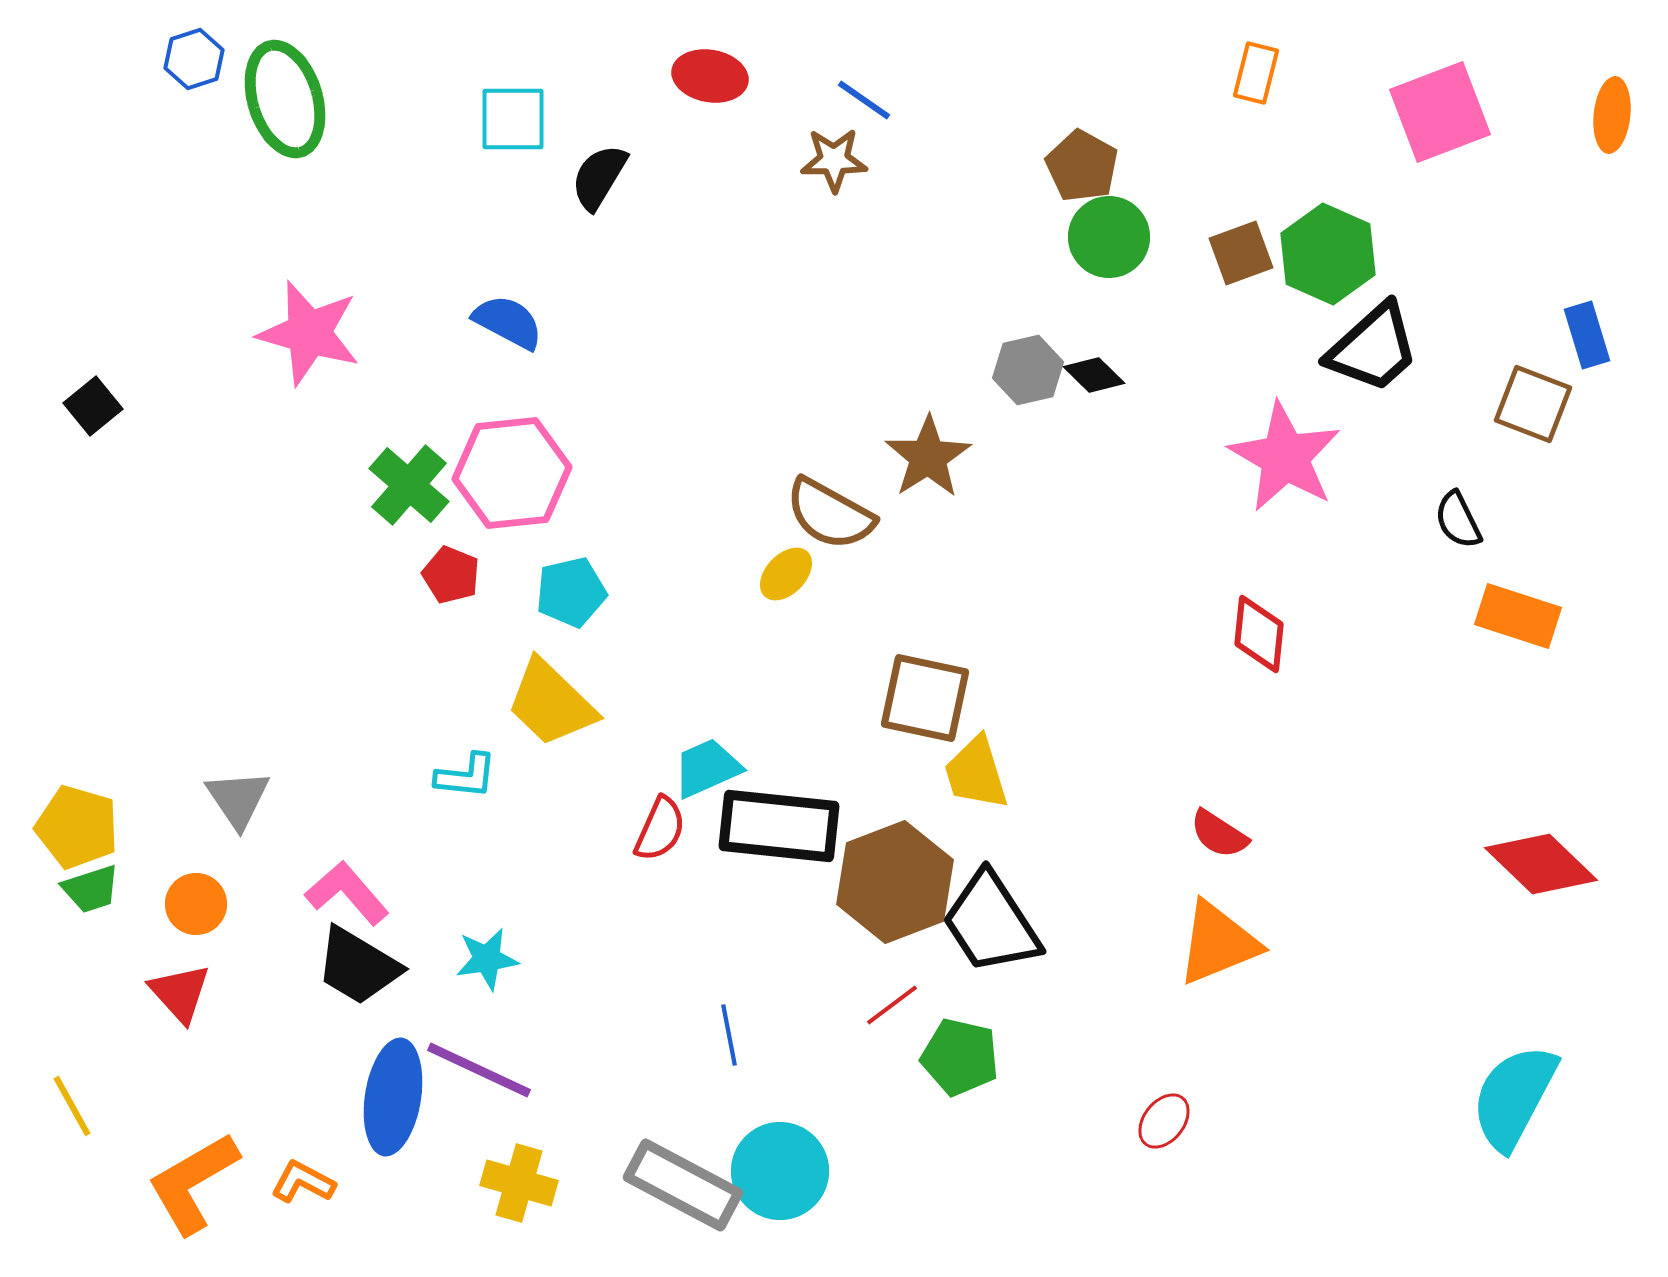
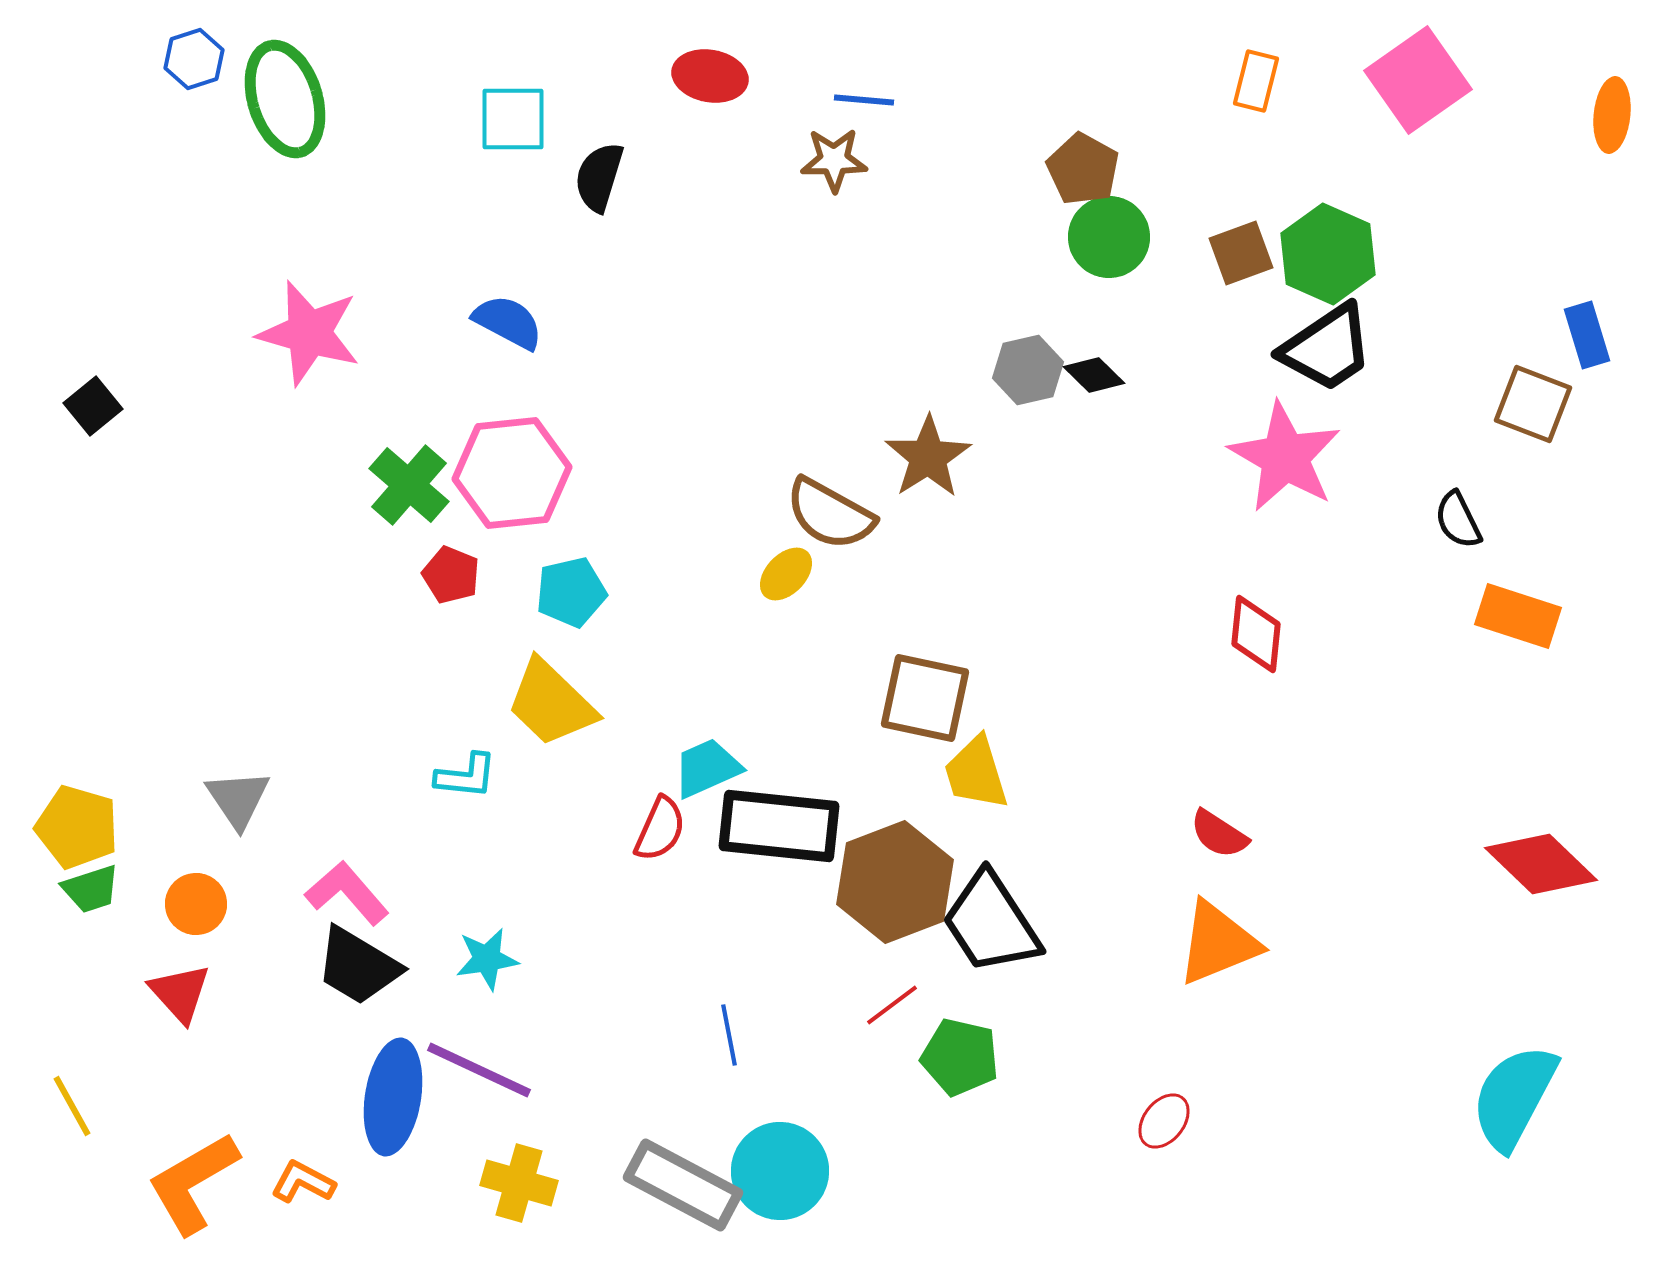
orange rectangle at (1256, 73): moved 8 px down
blue line at (864, 100): rotated 30 degrees counterclockwise
pink square at (1440, 112): moved 22 px left, 32 px up; rotated 14 degrees counterclockwise
brown pentagon at (1082, 166): moved 1 px right, 3 px down
black semicircle at (599, 177): rotated 14 degrees counterclockwise
black trapezoid at (1373, 348): moved 46 px left; rotated 8 degrees clockwise
red diamond at (1259, 634): moved 3 px left
